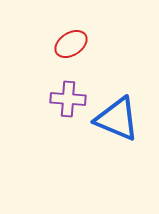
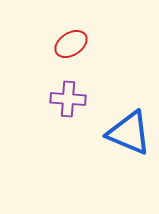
blue triangle: moved 12 px right, 14 px down
